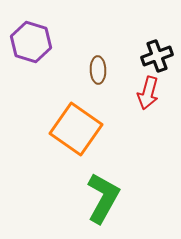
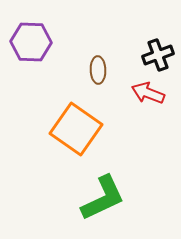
purple hexagon: rotated 15 degrees counterclockwise
black cross: moved 1 px right, 1 px up
red arrow: rotated 96 degrees clockwise
green L-shape: rotated 36 degrees clockwise
